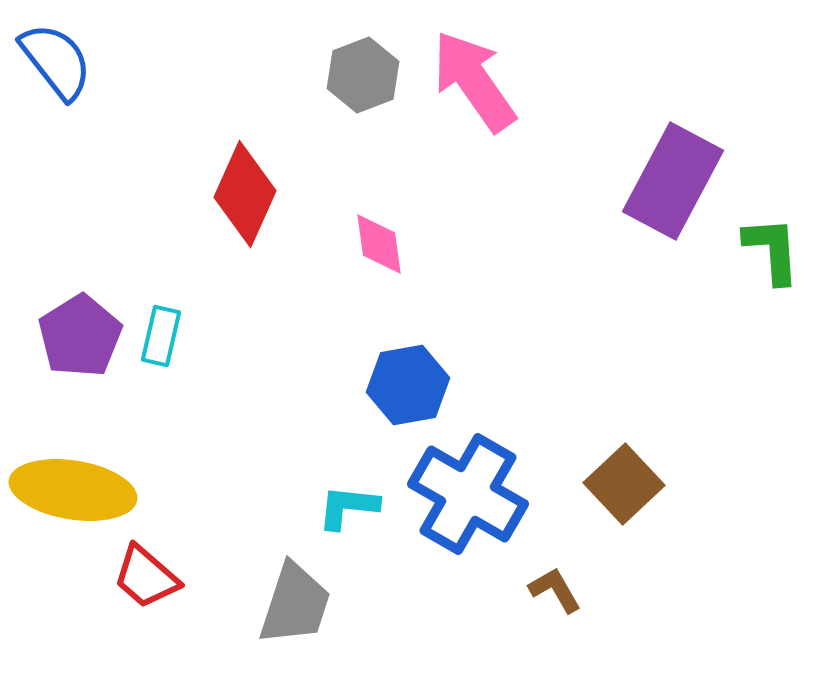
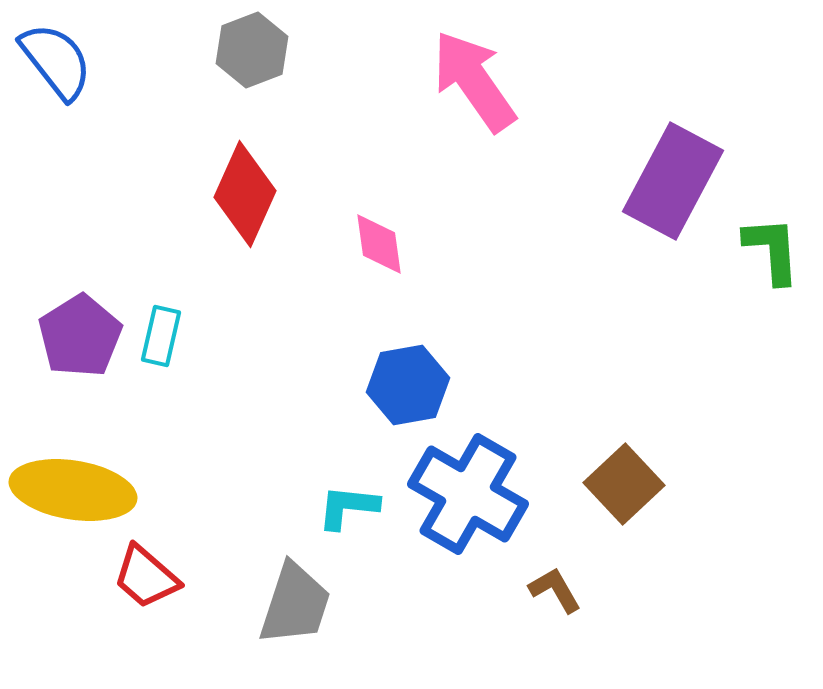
gray hexagon: moved 111 px left, 25 px up
